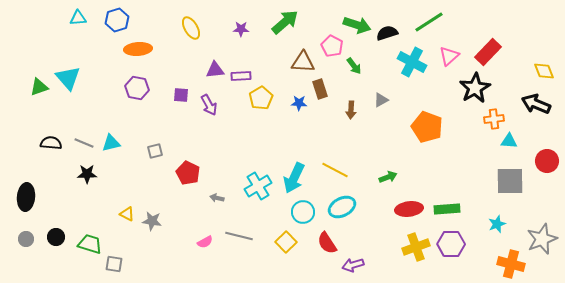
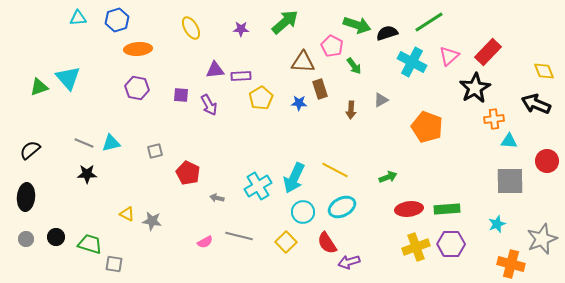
black semicircle at (51, 143): moved 21 px left, 7 px down; rotated 45 degrees counterclockwise
purple arrow at (353, 265): moved 4 px left, 3 px up
